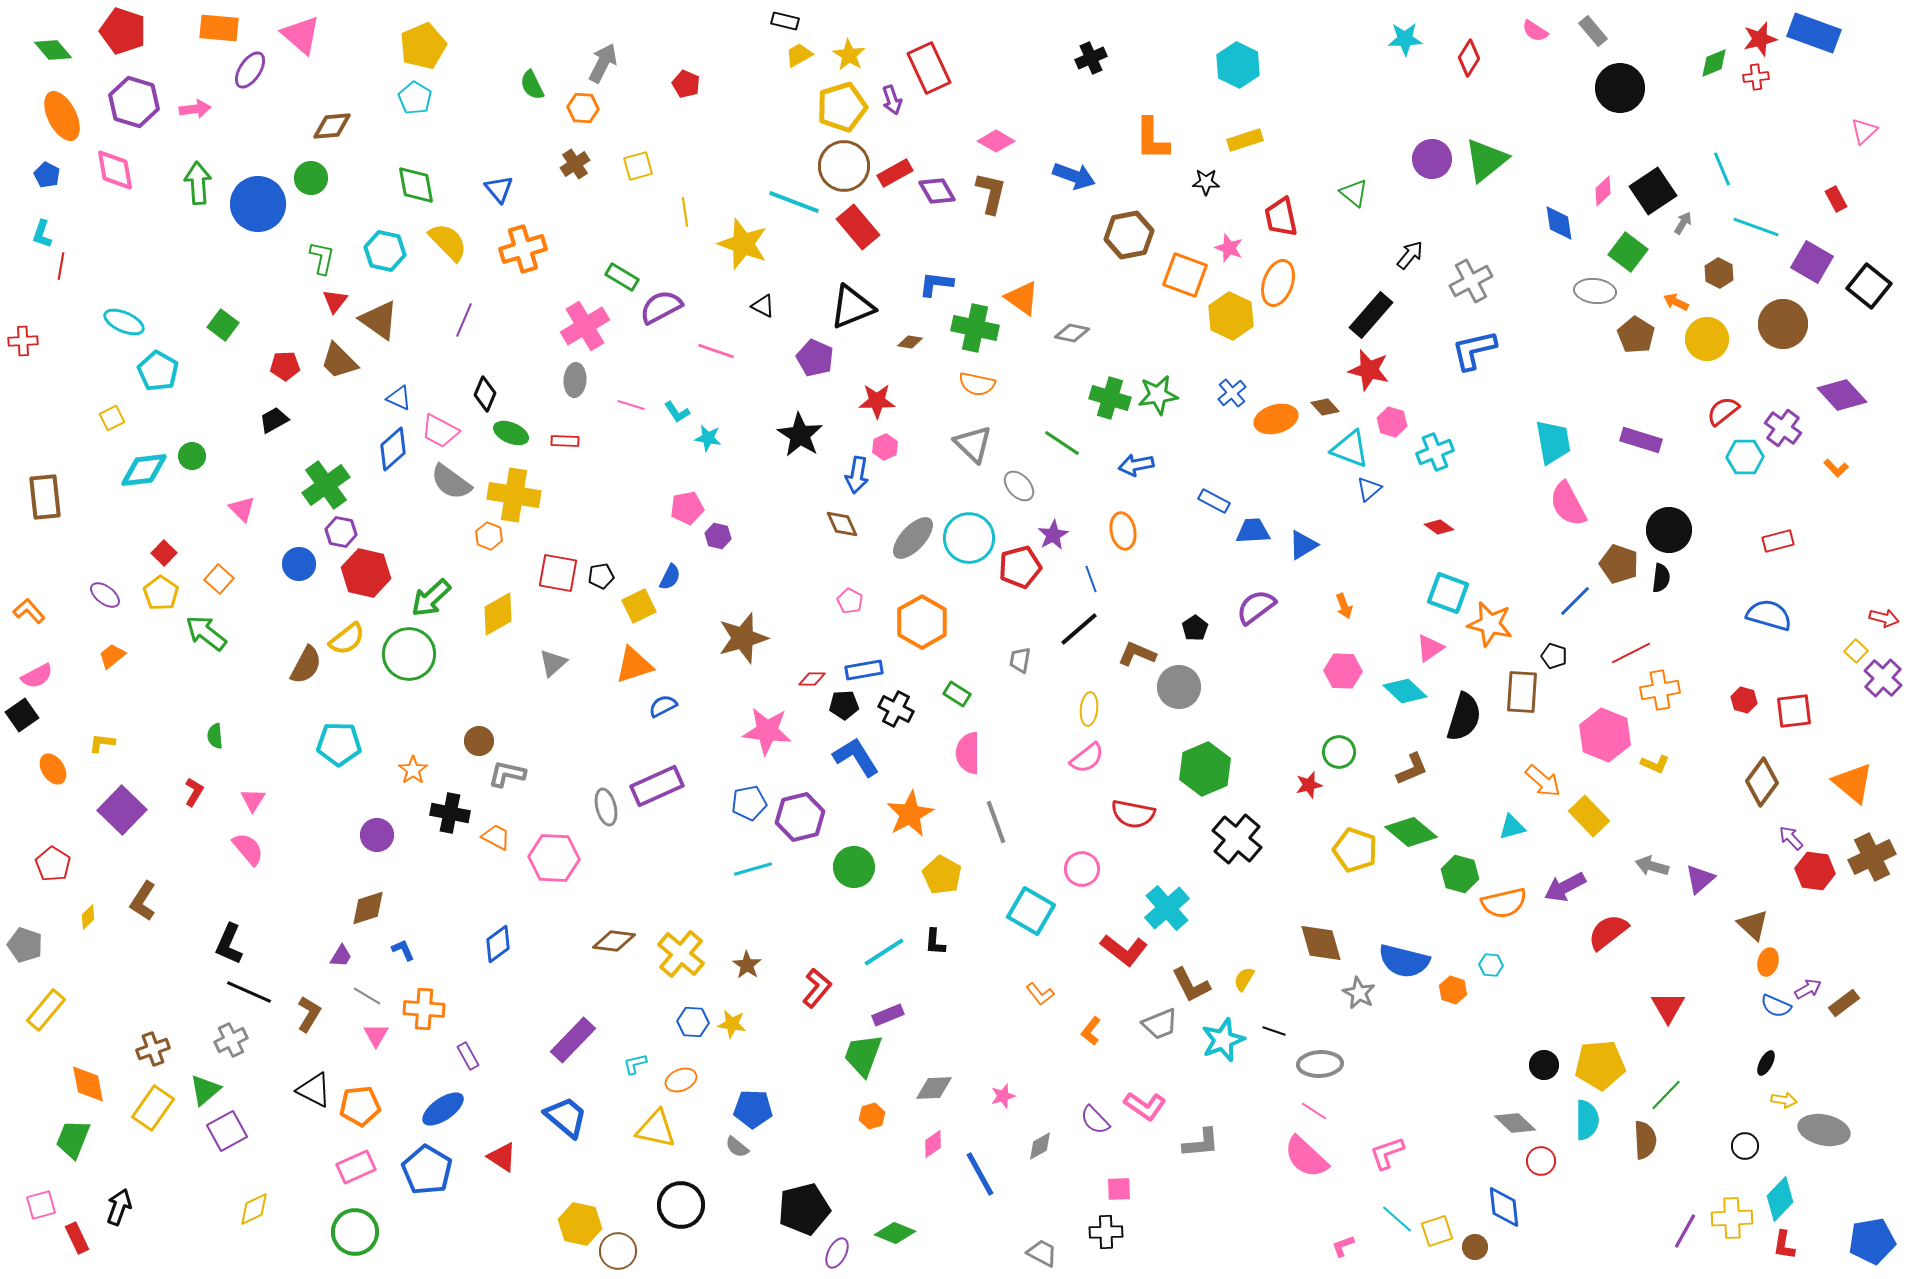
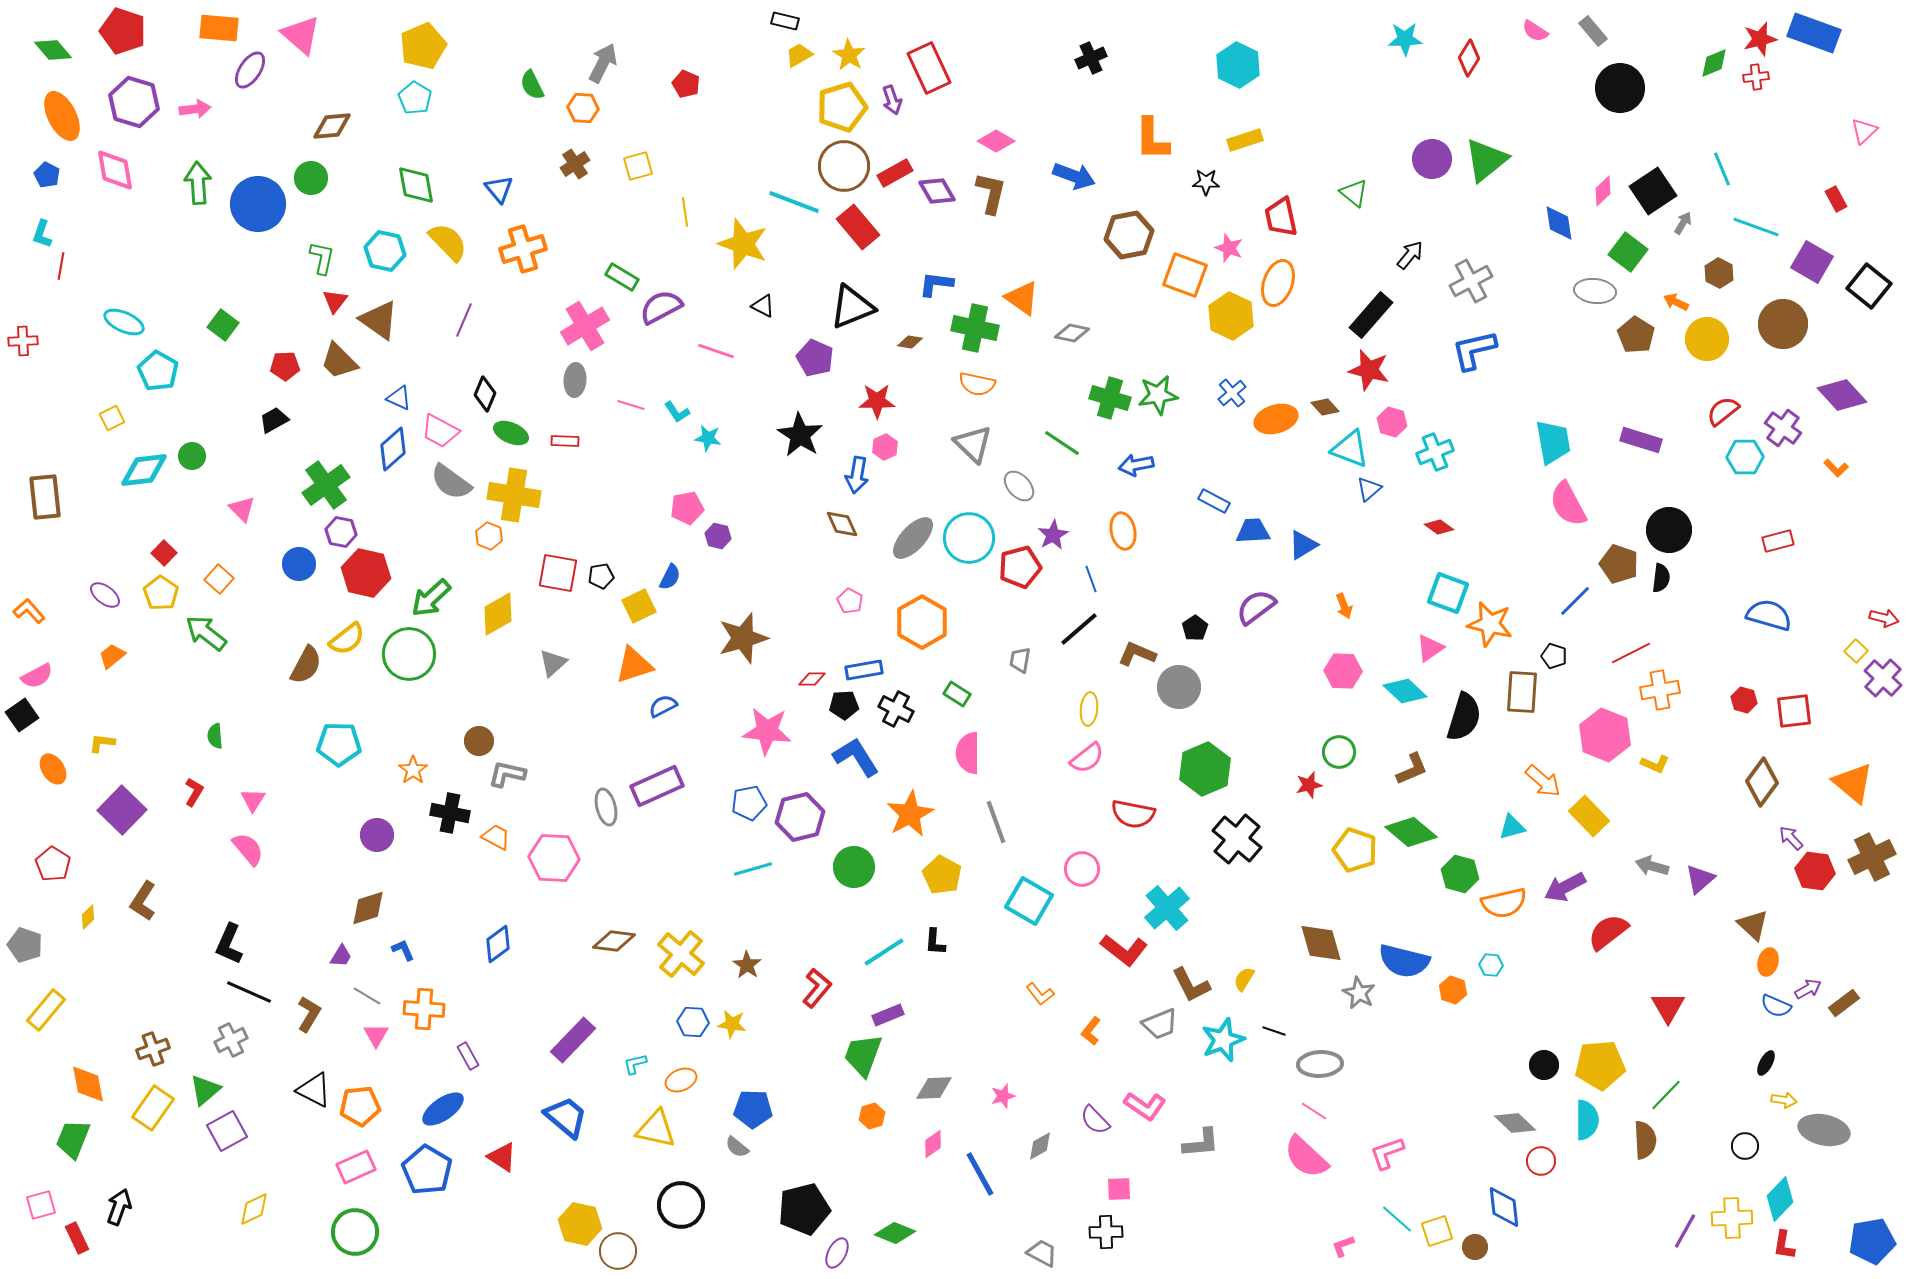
cyan square at (1031, 911): moved 2 px left, 10 px up
